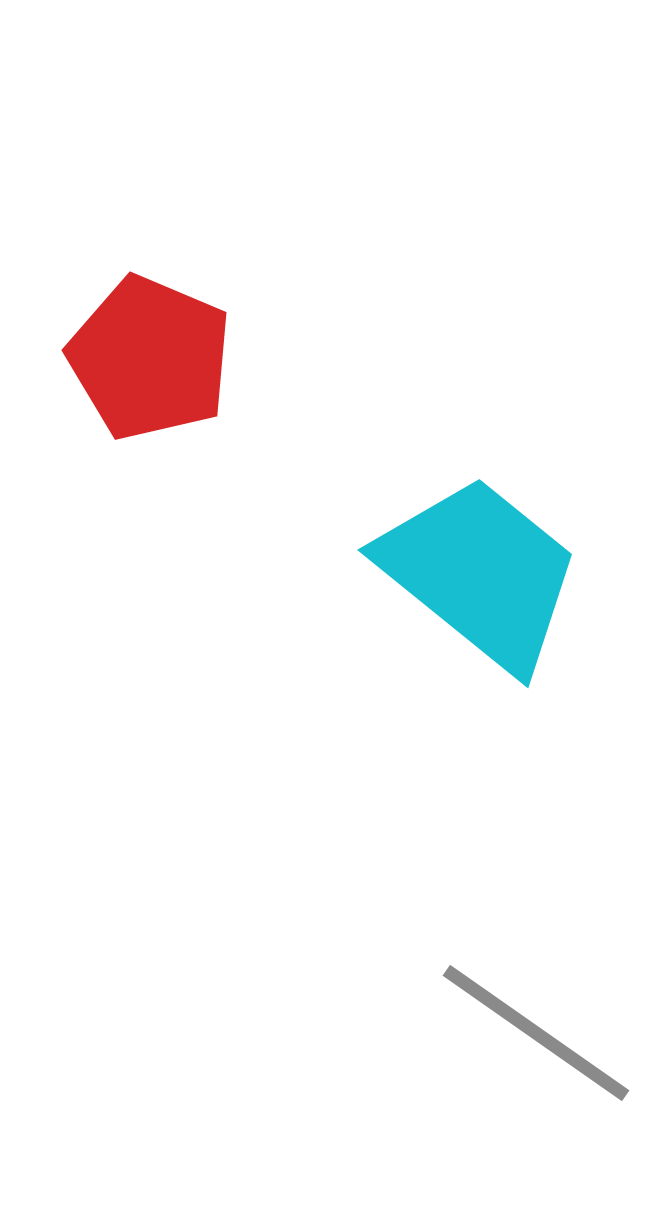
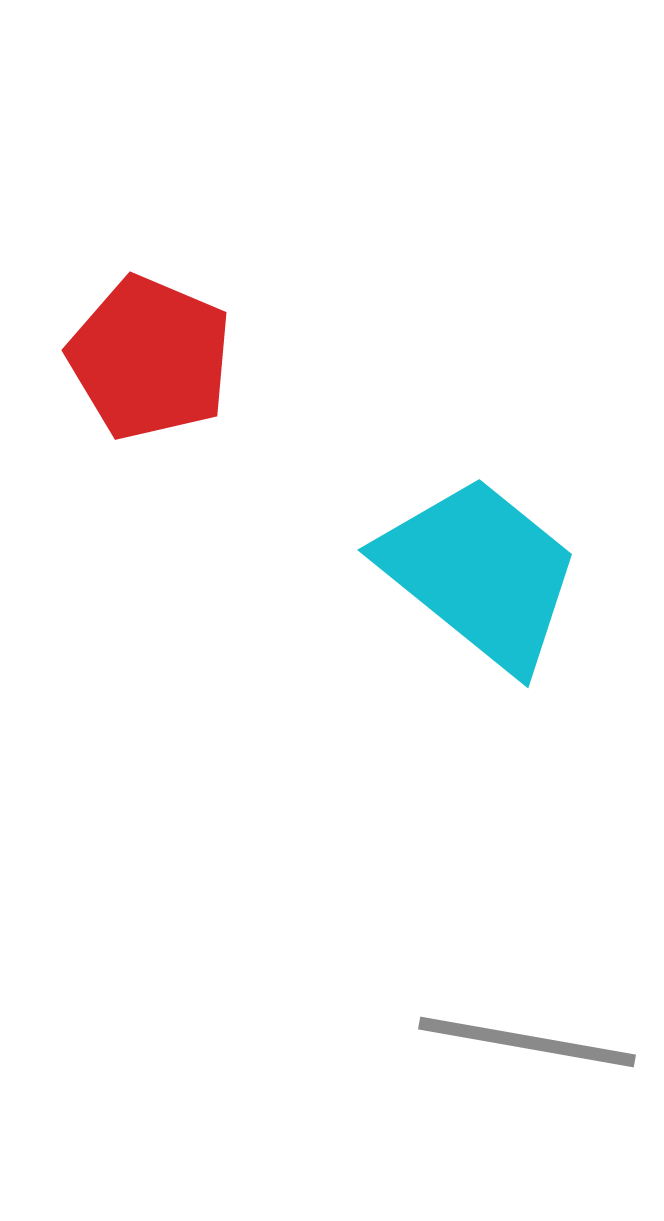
gray line: moved 9 px left, 9 px down; rotated 25 degrees counterclockwise
